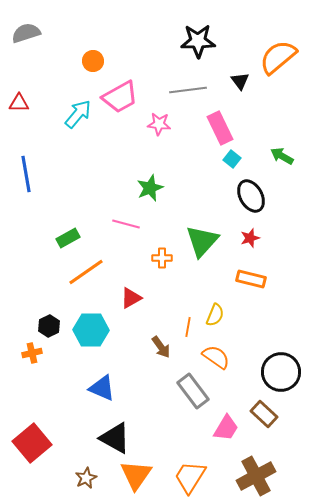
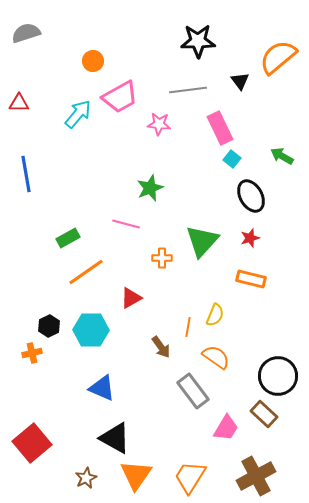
black circle at (281, 372): moved 3 px left, 4 px down
